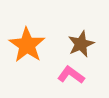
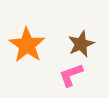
pink L-shape: rotated 56 degrees counterclockwise
